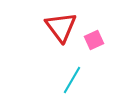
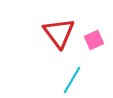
red triangle: moved 2 px left, 6 px down
